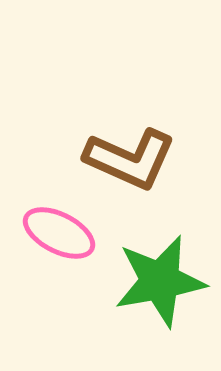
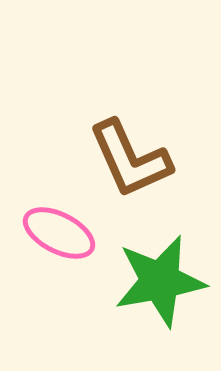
brown L-shape: rotated 42 degrees clockwise
